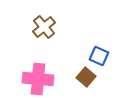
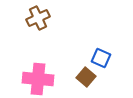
brown cross: moved 6 px left, 9 px up; rotated 15 degrees clockwise
blue square: moved 2 px right, 2 px down
